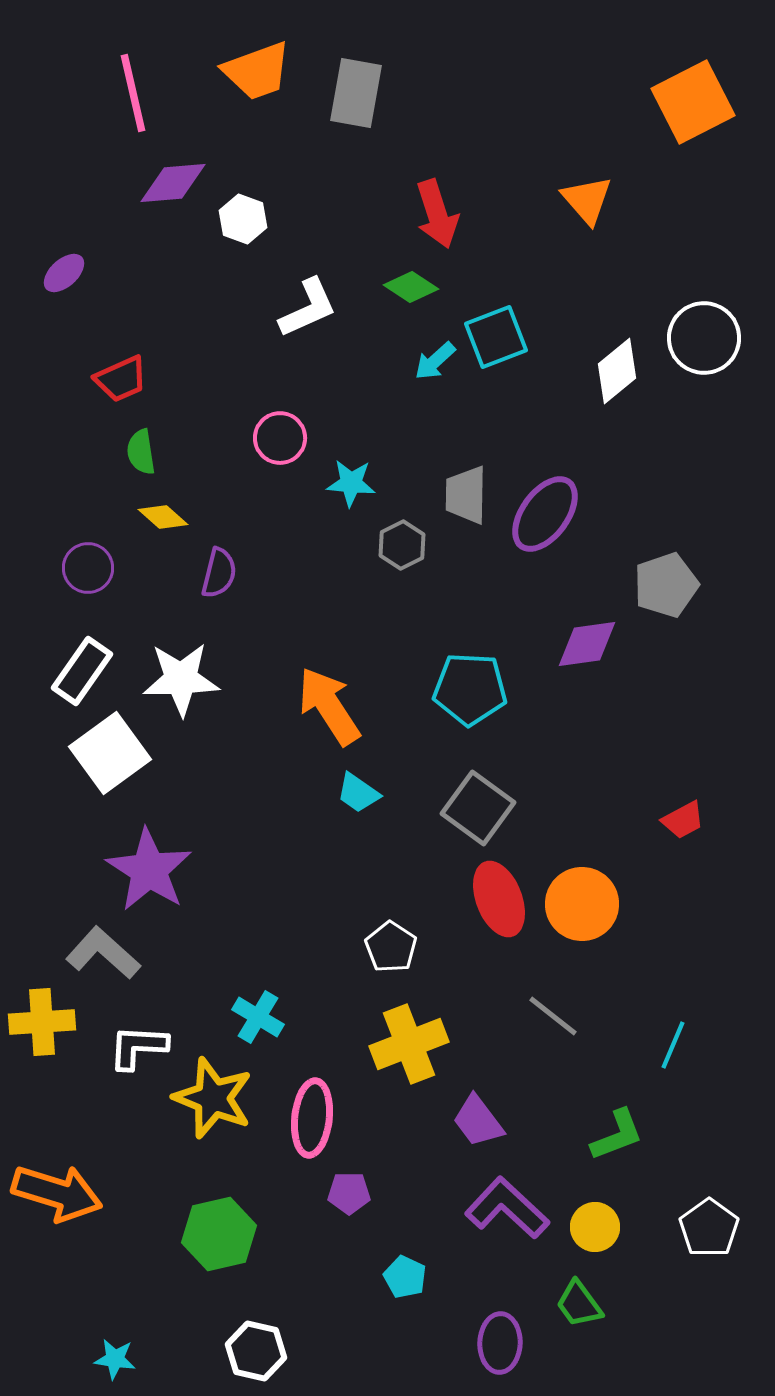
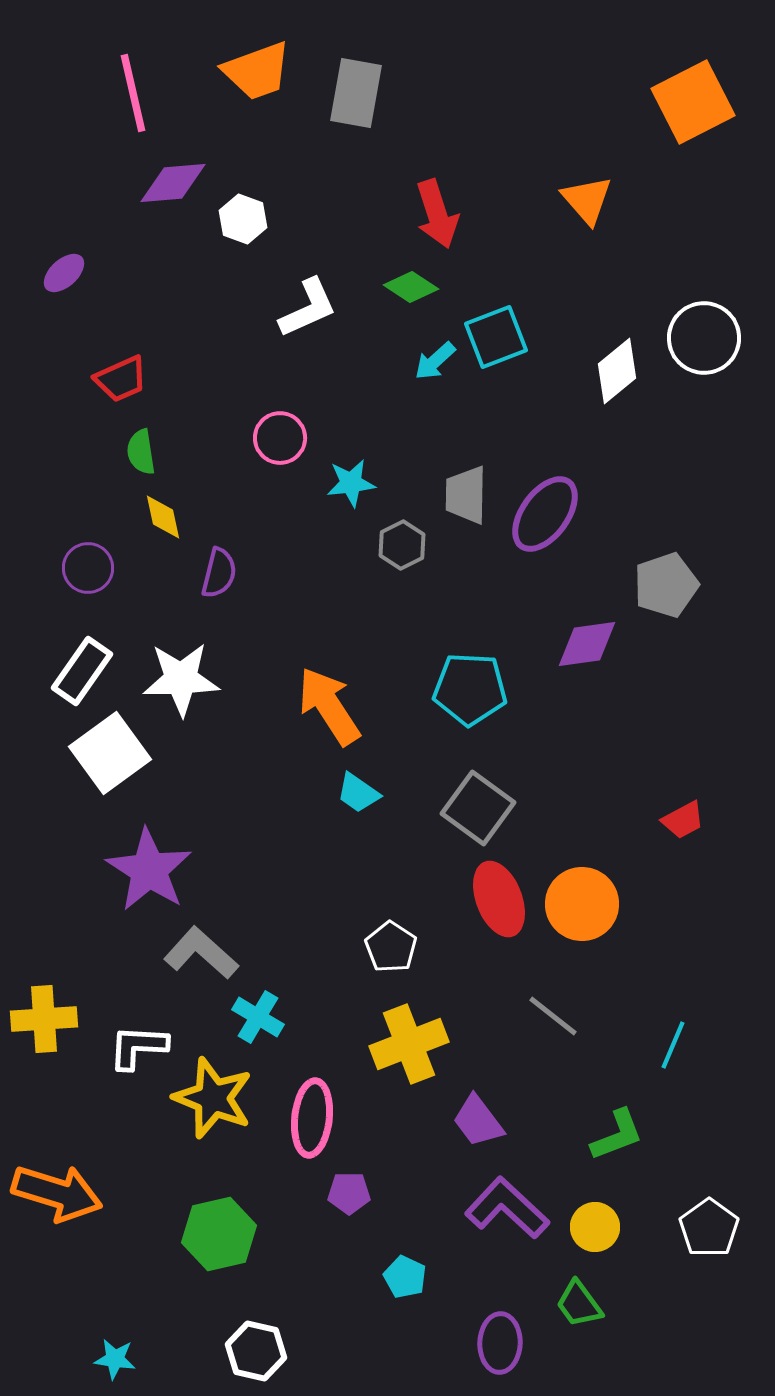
cyan star at (351, 483): rotated 12 degrees counterclockwise
yellow diamond at (163, 517): rotated 36 degrees clockwise
gray L-shape at (103, 953): moved 98 px right
yellow cross at (42, 1022): moved 2 px right, 3 px up
